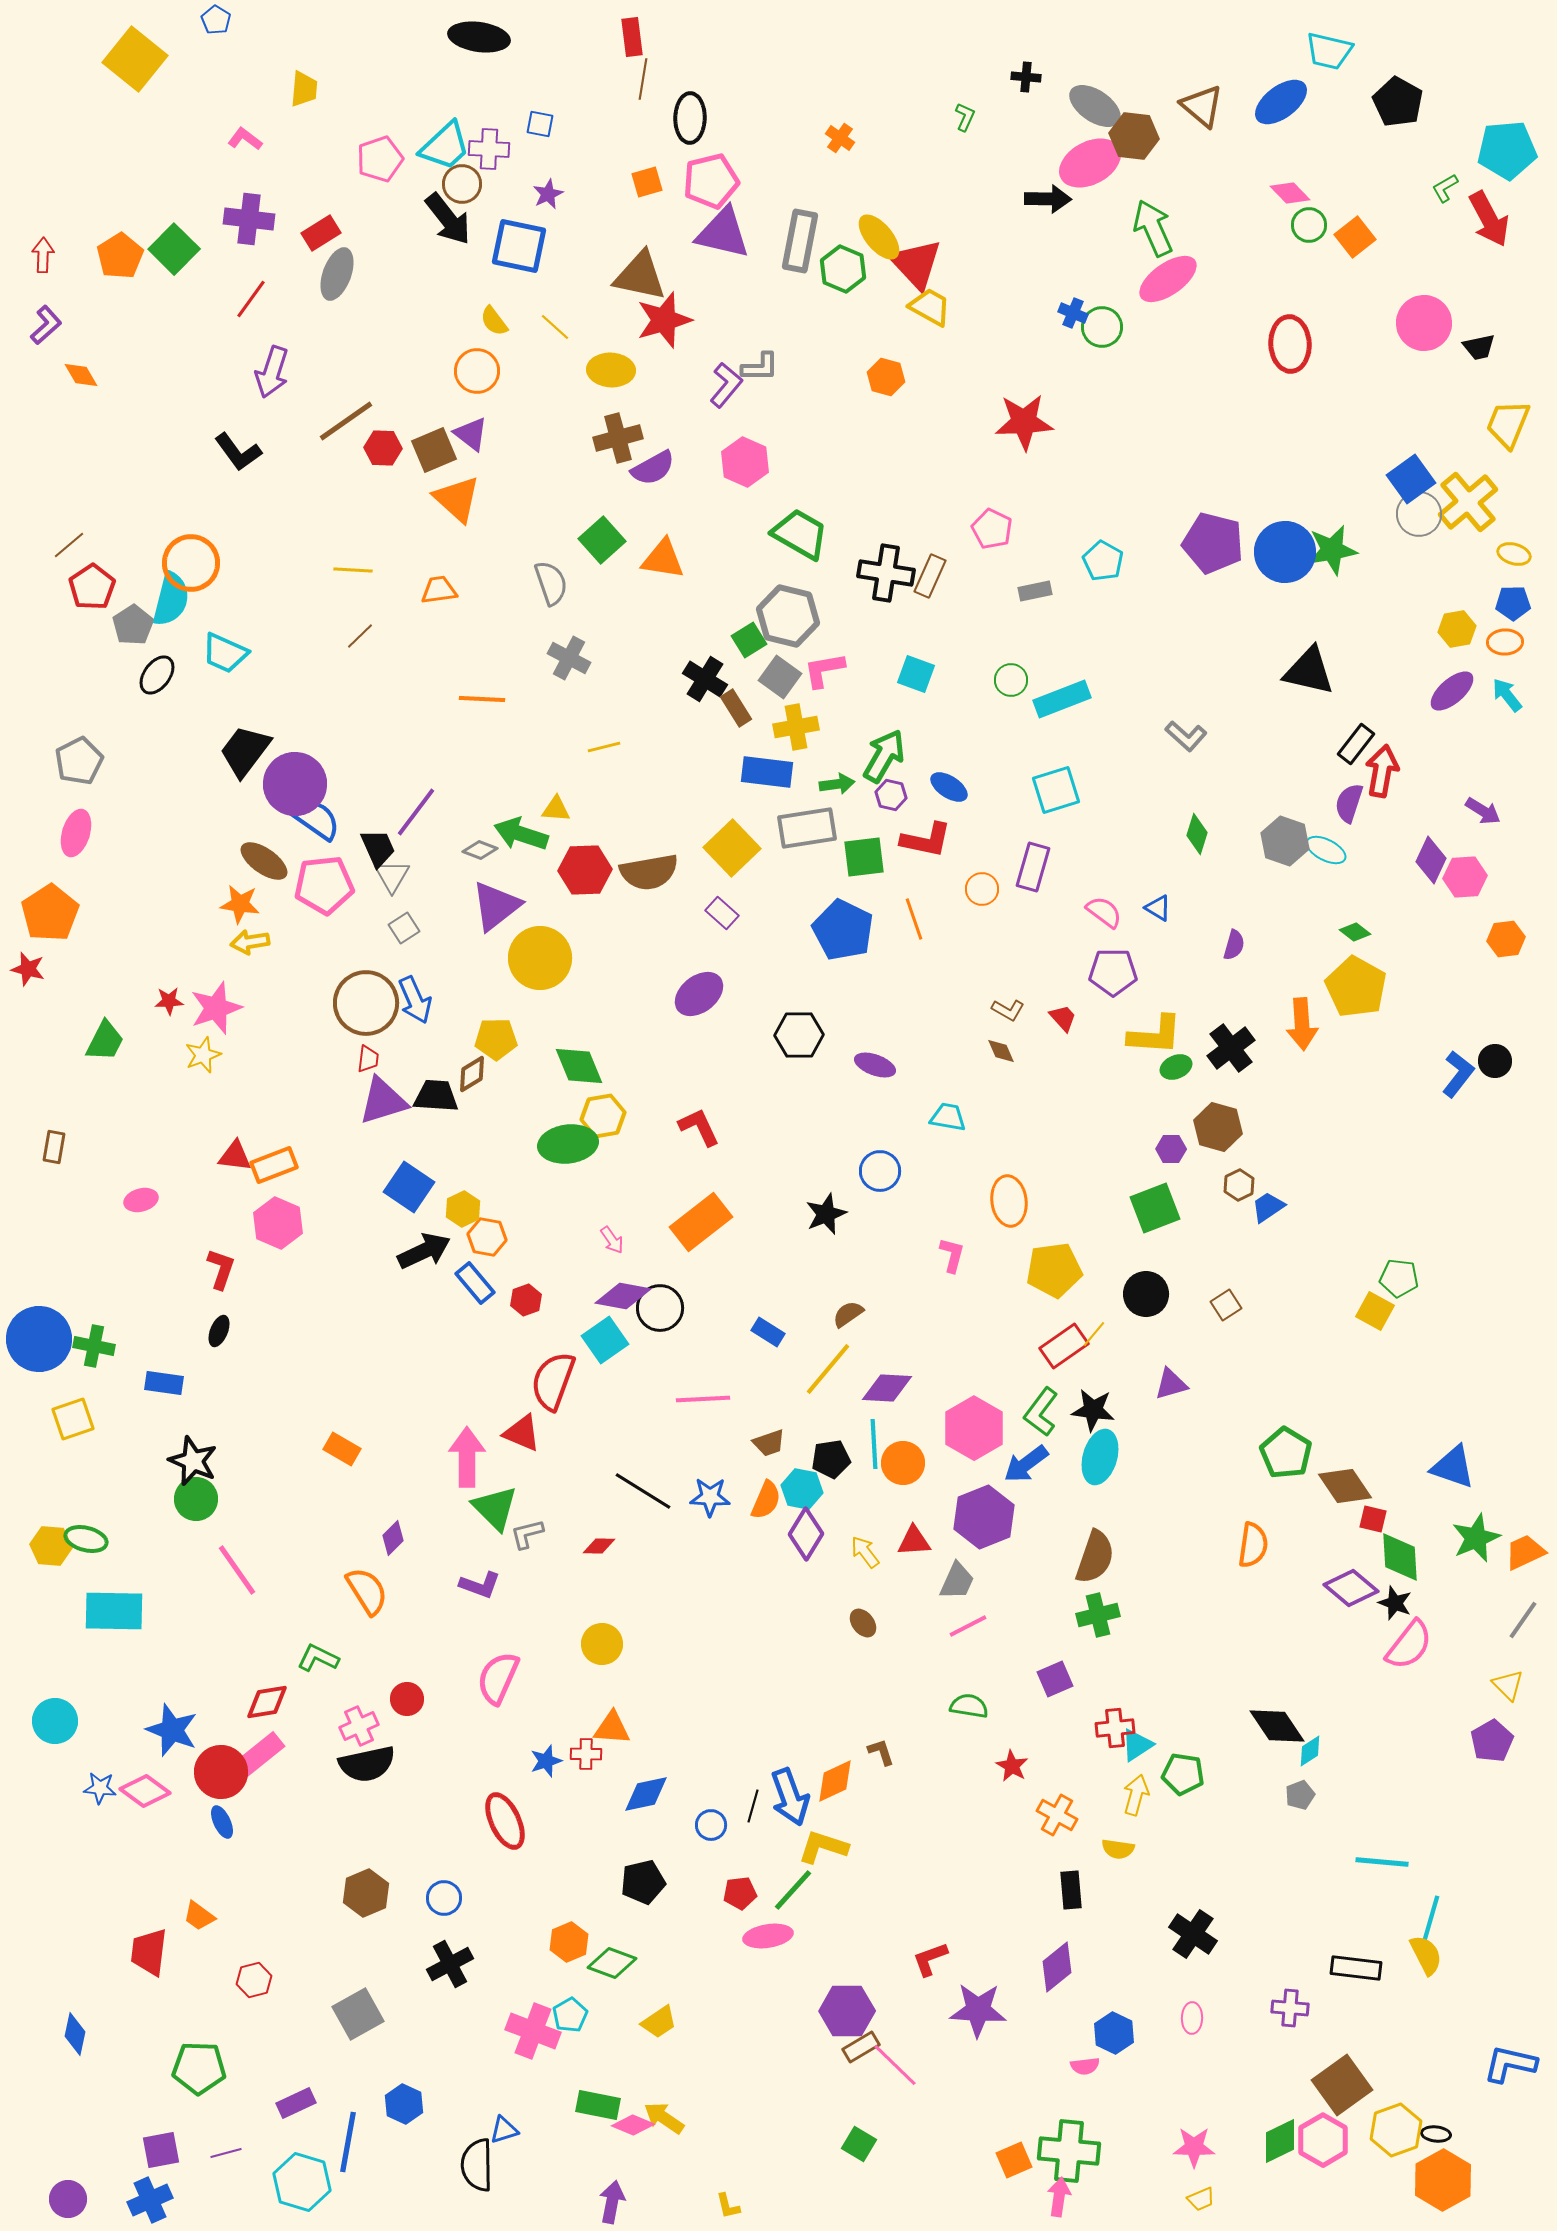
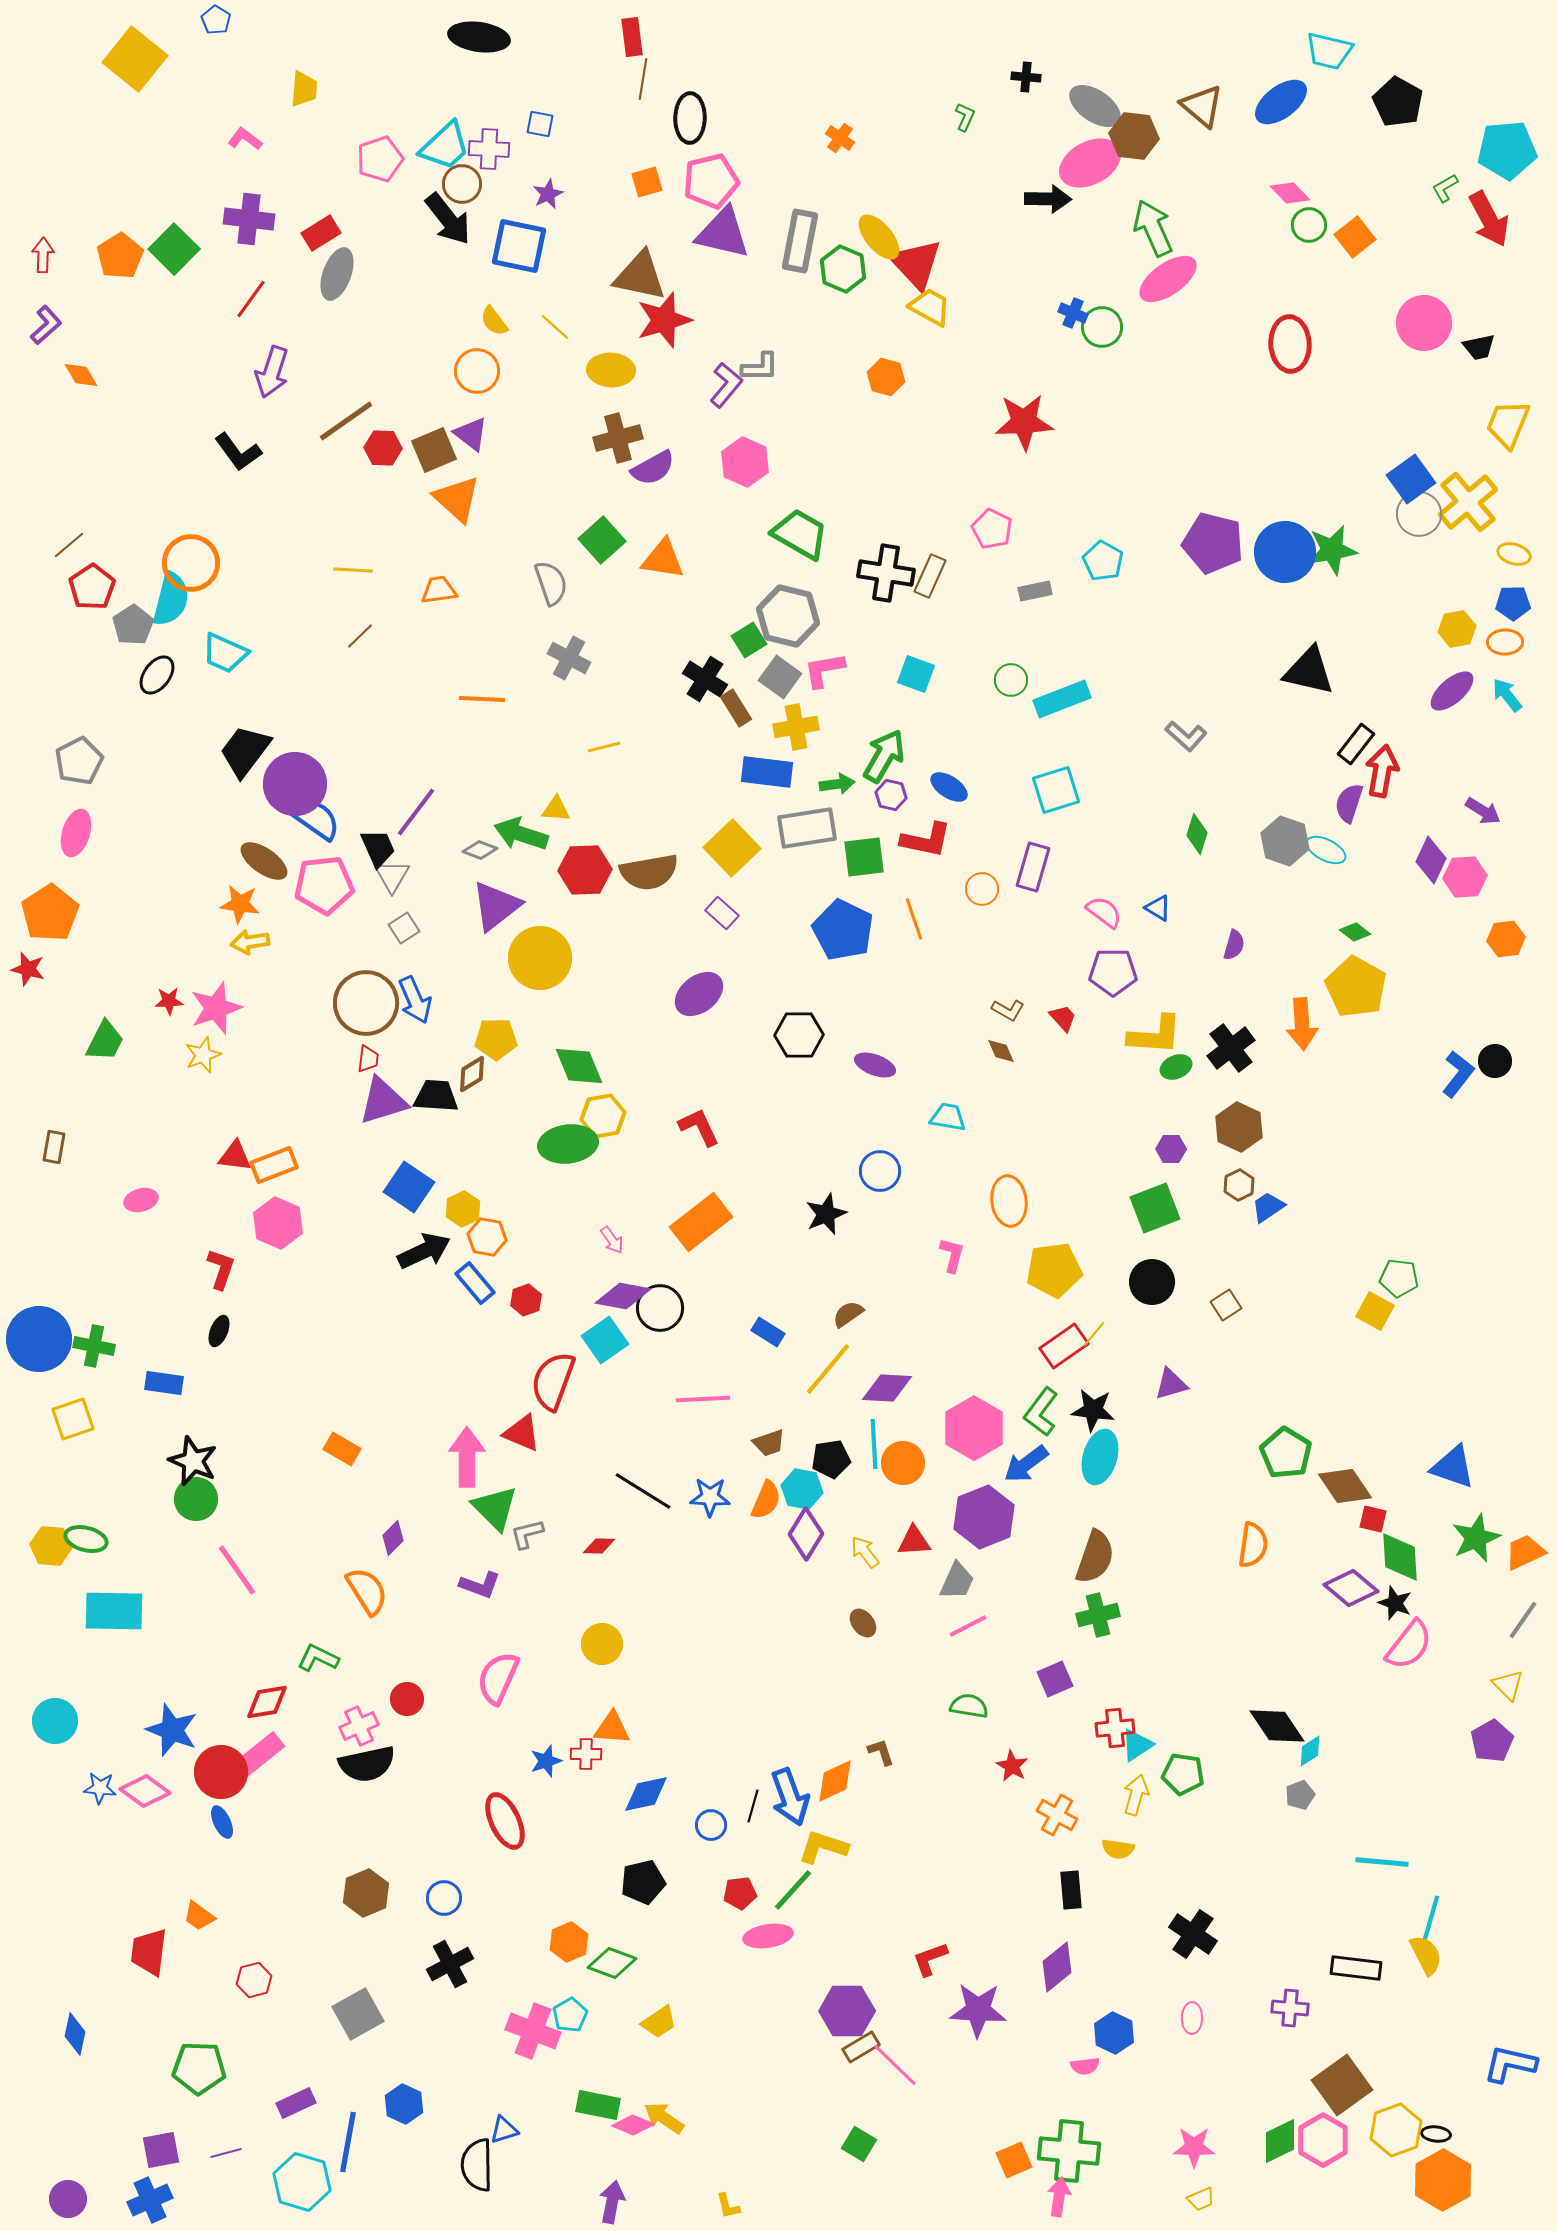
brown hexagon at (1218, 1127): moved 21 px right; rotated 9 degrees clockwise
black circle at (1146, 1294): moved 6 px right, 12 px up
